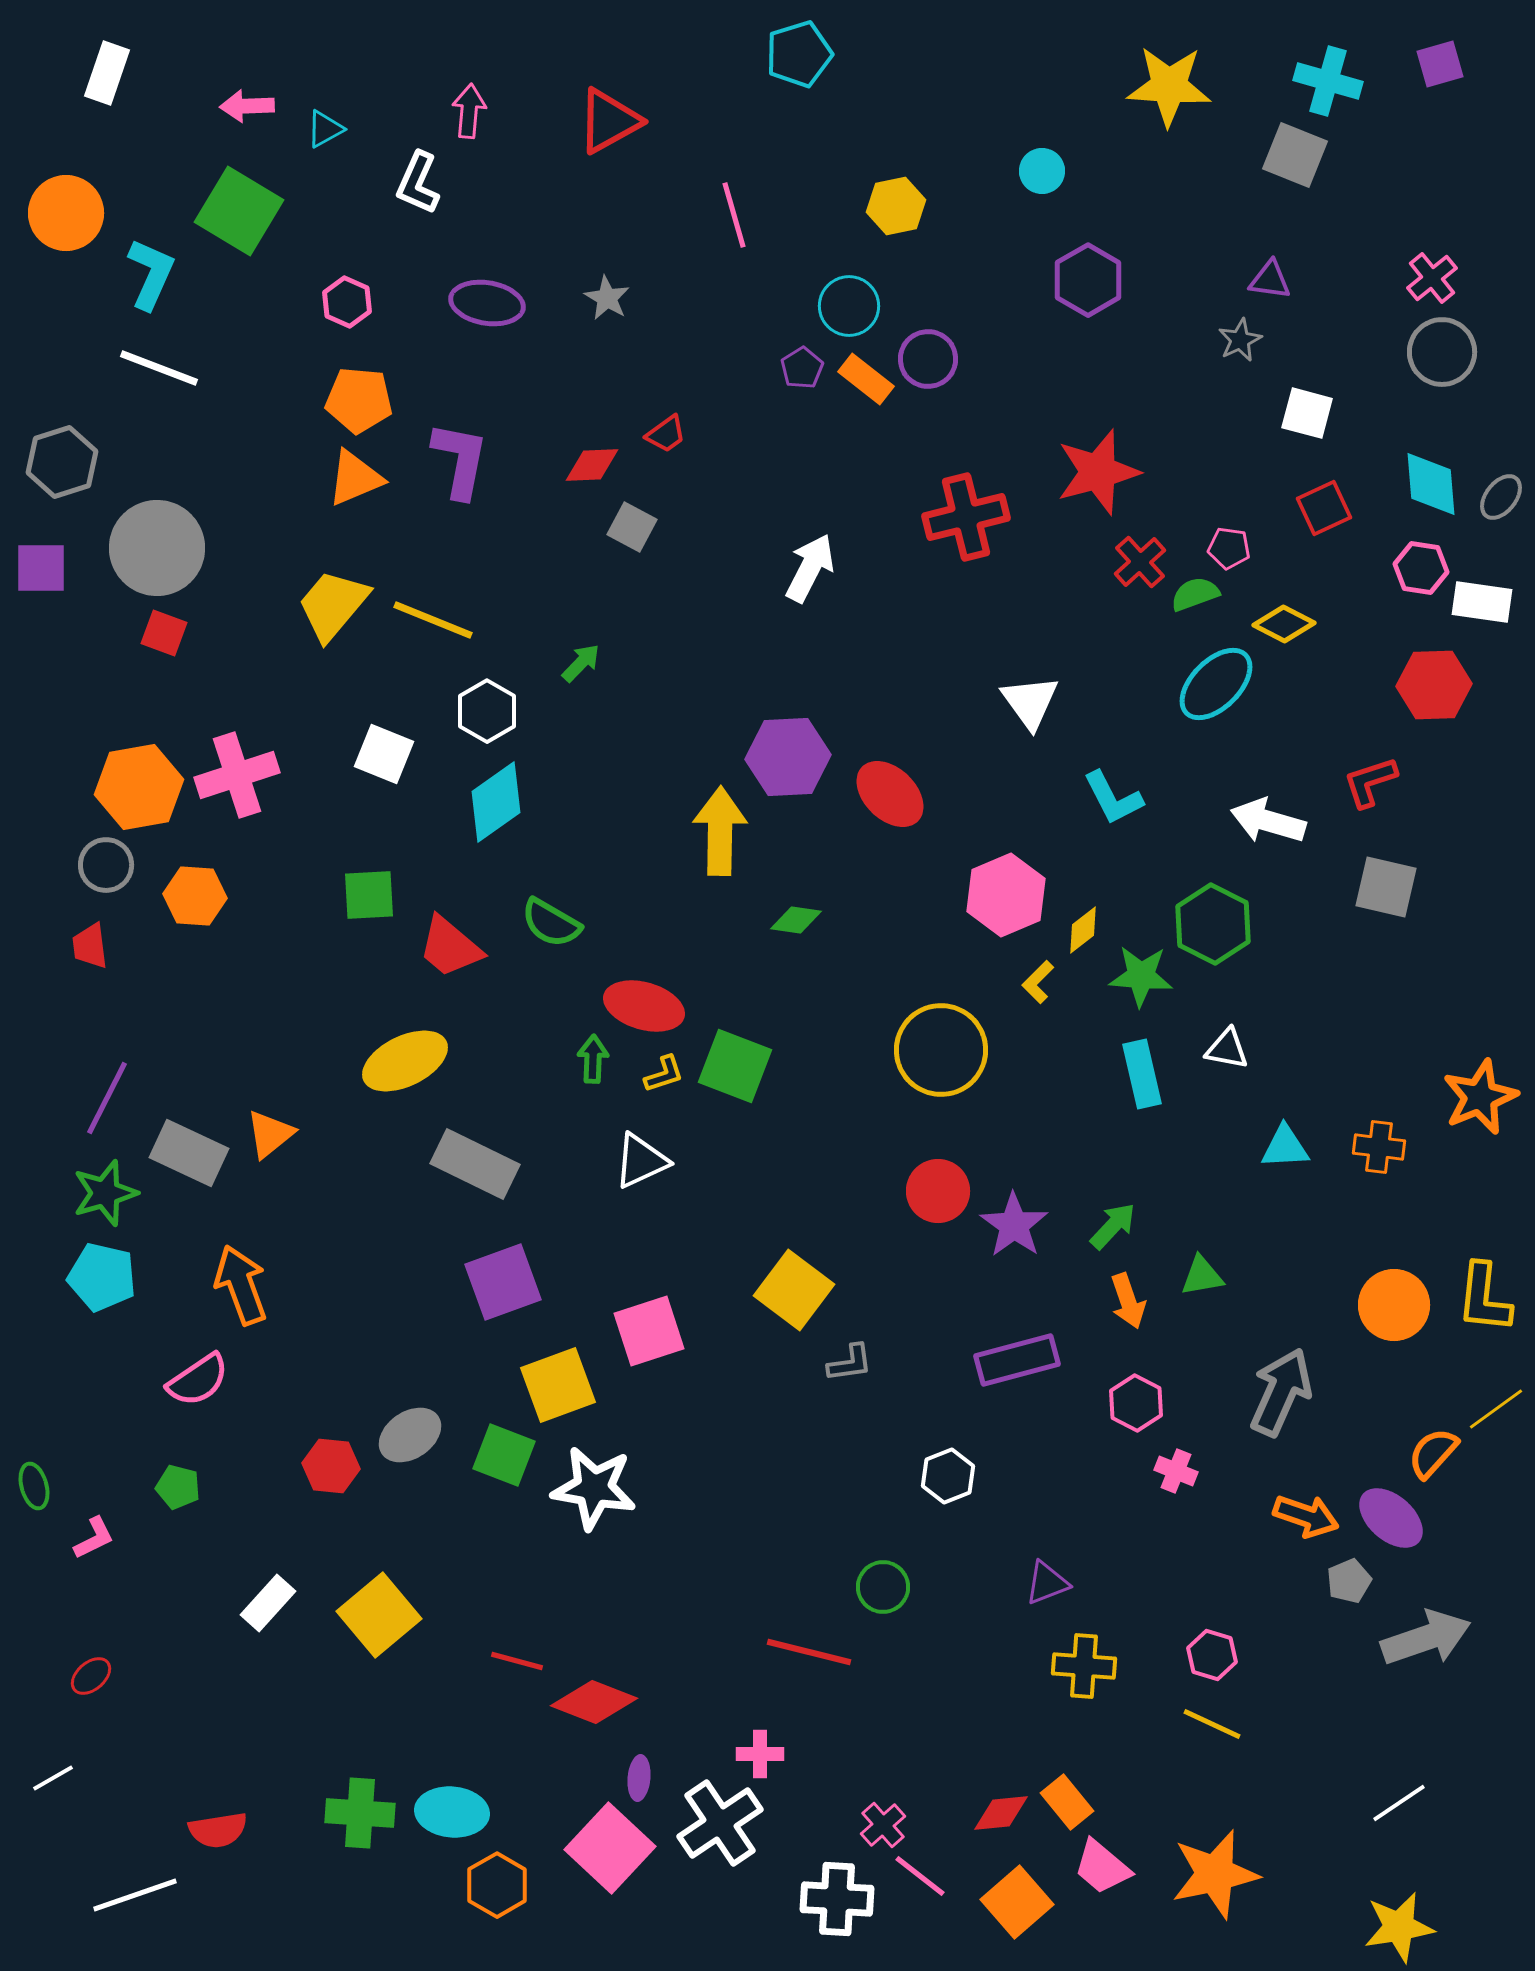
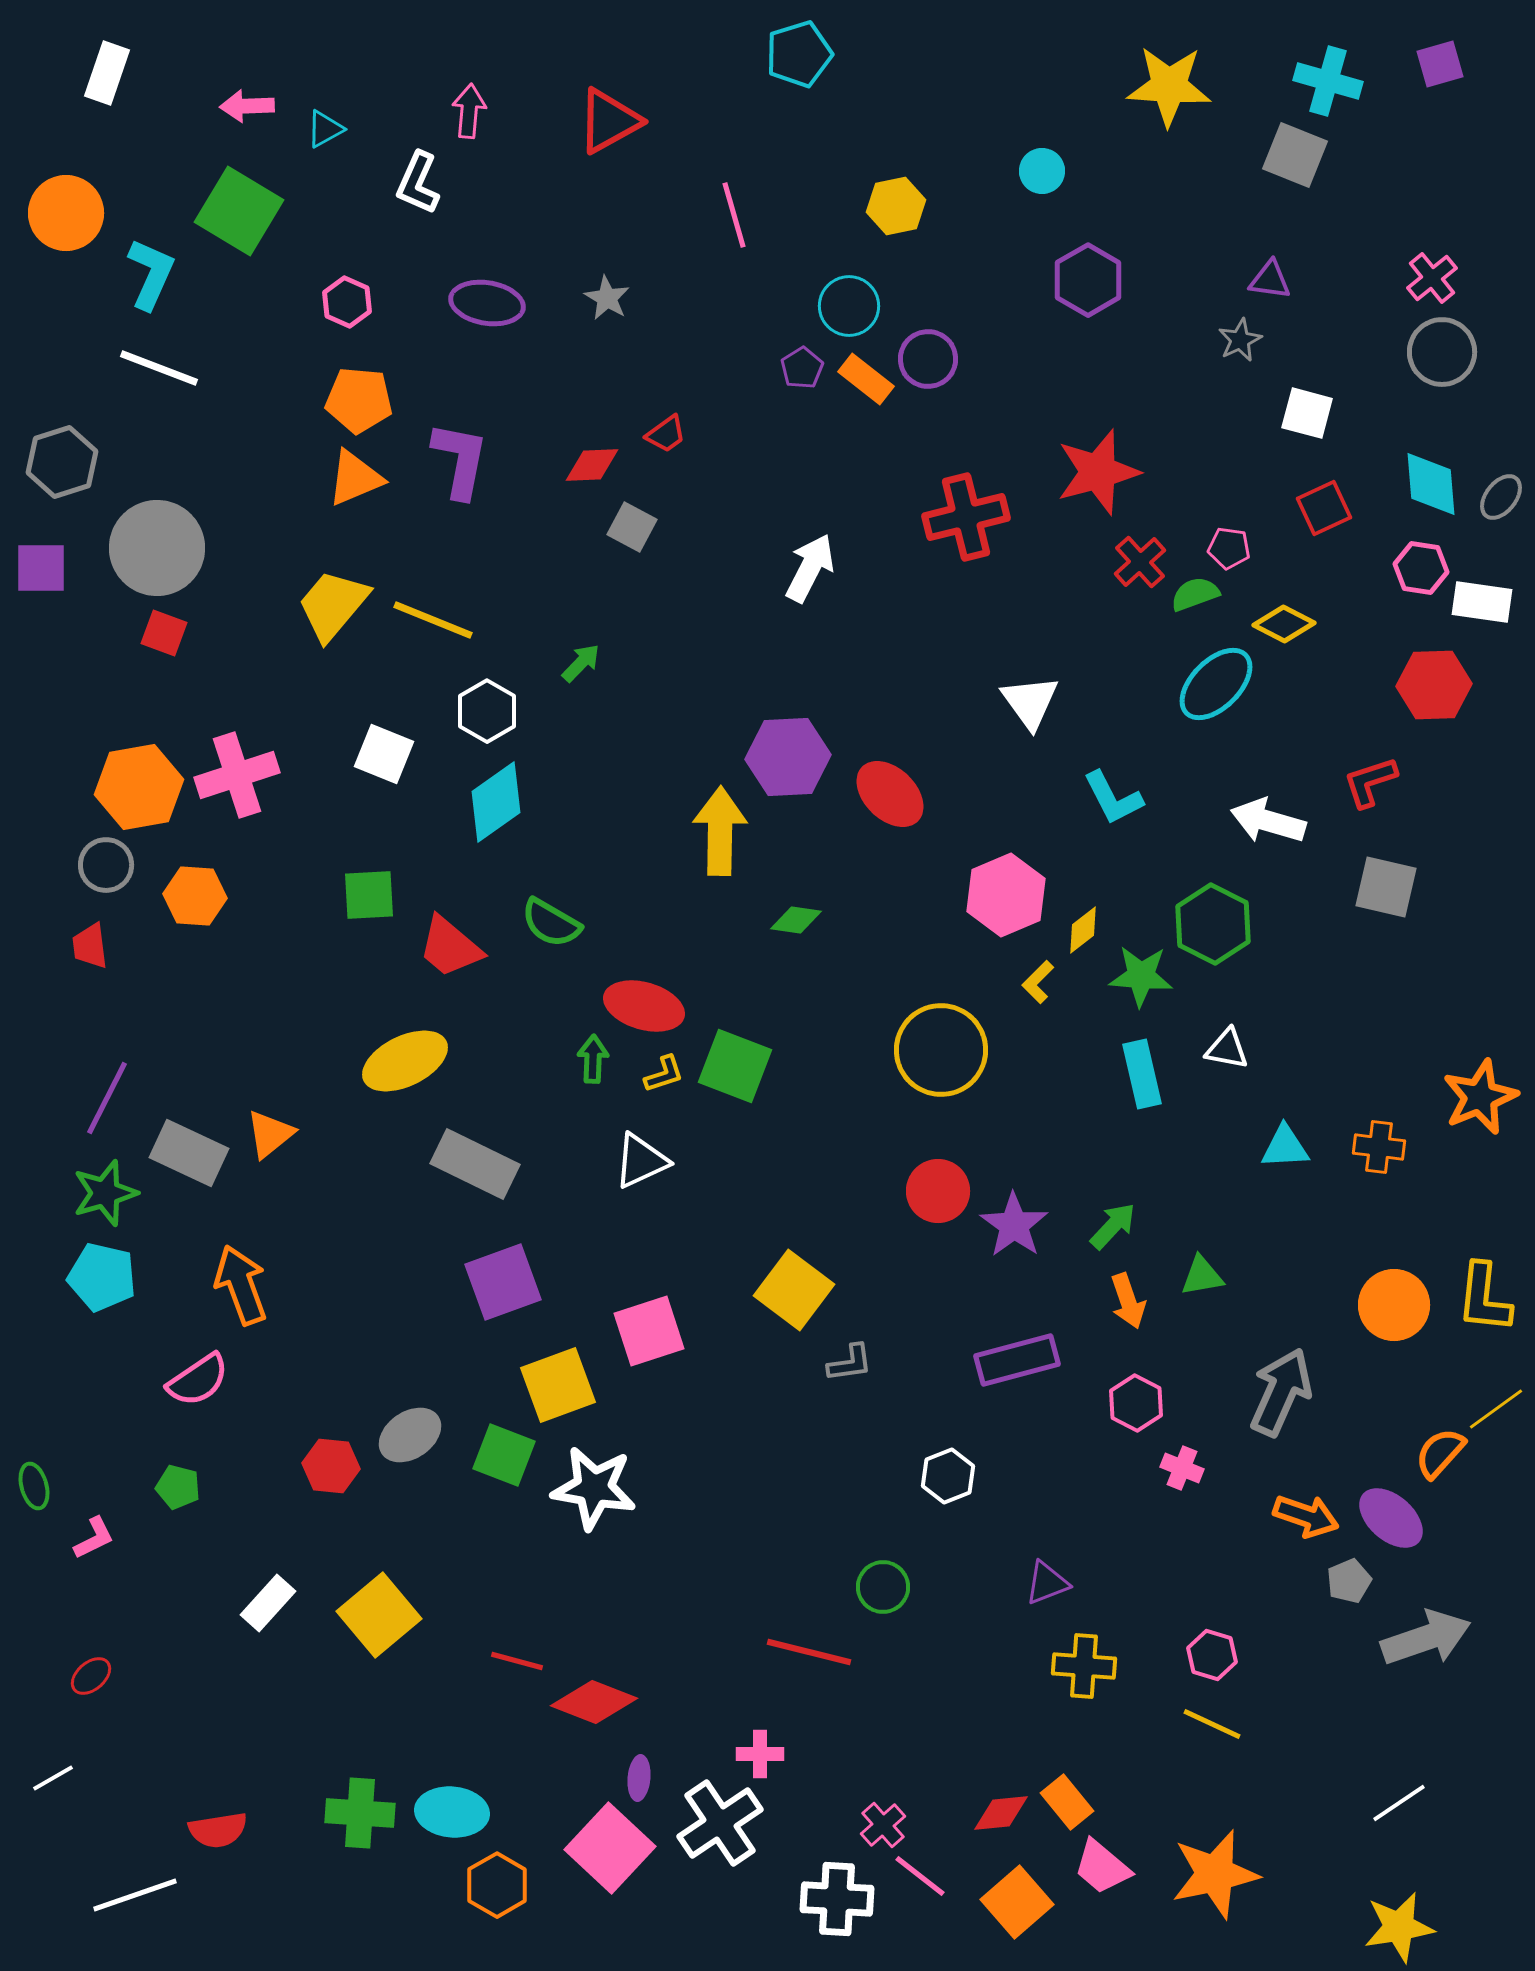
orange semicircle at (1433, 1453): moved 7 px right
pink cross at (1176, 1471): moved 6 px right, 3 px up
